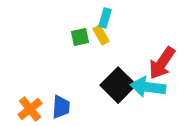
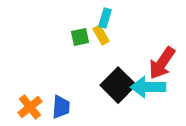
cyan arrow: rotated 8 degrees counterclockwise
orange cross: moved 2 px up
